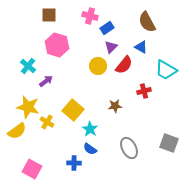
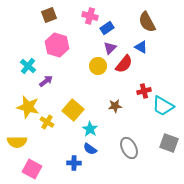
brown square: rotated 21 degrees counterclockwise
purple triangle: moved 1 px left, 1 px down
red semicircle: moved 1 px up
cyan trapezoid: moved 3 px left, 36 px down
yellow semicircle: moved 11 px down; rotated 36 degrees clockwise
